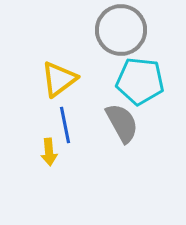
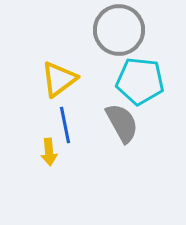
gray circle: moved 2 px left
